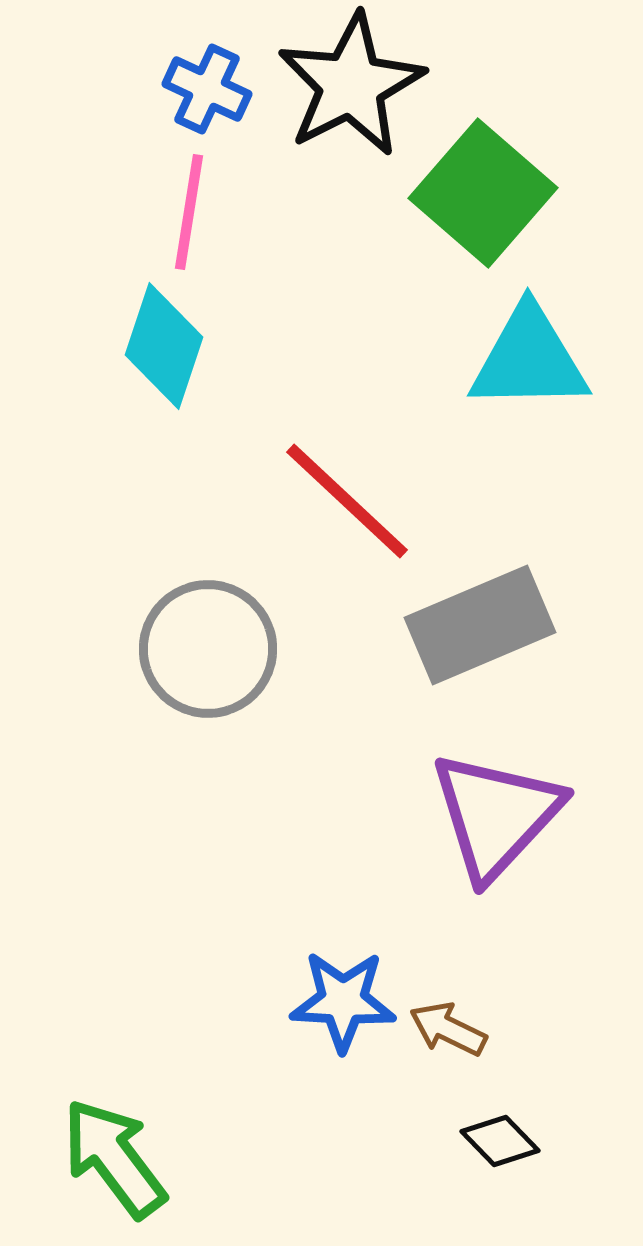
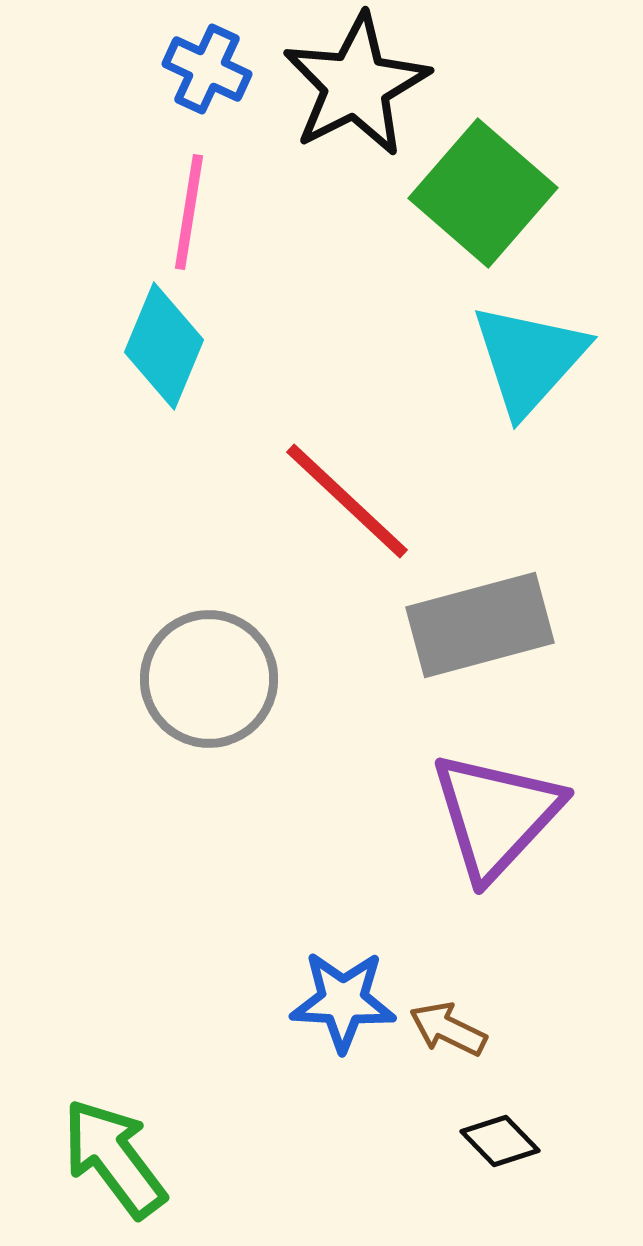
black star: moved 5 px right
blue cross: moved 20 px up
cyan diamond: rotated 4 degrees clockwise
cyan triangle: rotated 47 degrees counterclockwise
gray rectangle: rotated 8 degrees clockwise
gray circle: moved 1 px right, 30 px down
